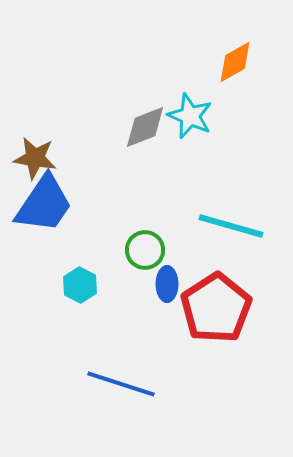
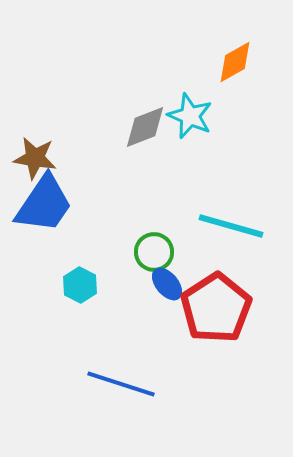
green circle: moved 9 px right, 2 px down
blue ellipse: rotated 40 degrees counterclockwise
